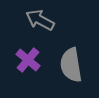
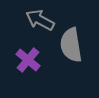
gray semicircle: moved 20 px up
